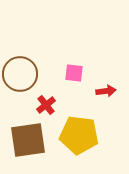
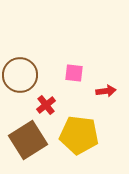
brown circle: moved 1 px down
brown square: rotated 24 degrees counterclockwise
